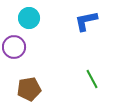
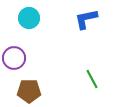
blue L-shape: moved 2 px up
purple circle: moved 11 px down
brown pentagon: moved 2 px down; rotated 10 degrees clockwise
